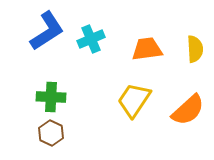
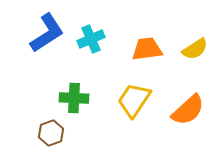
blue L-shape: moved 2 px down
yellow semicircle: rotated 60 degrees clockwise
green cross: moved 23 px right, 1 px down
brown hexagon: rotated 15 degrees clockwise
